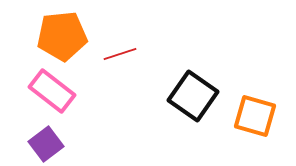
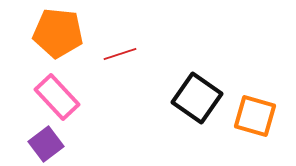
orange pentagon: moved 4 px left, 3 px up; rotated 12 degrees clockwise
pink rectangle: moved 5 px right, 6 px down; rotated 9 degrees clockwise
black square: moved 4 px right, 2 px down
